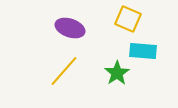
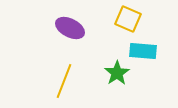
purple ellipse: rotated 8 degrees clockwise
yellow line: moved 10 px down; rotated 20 degrees counterclockwise
